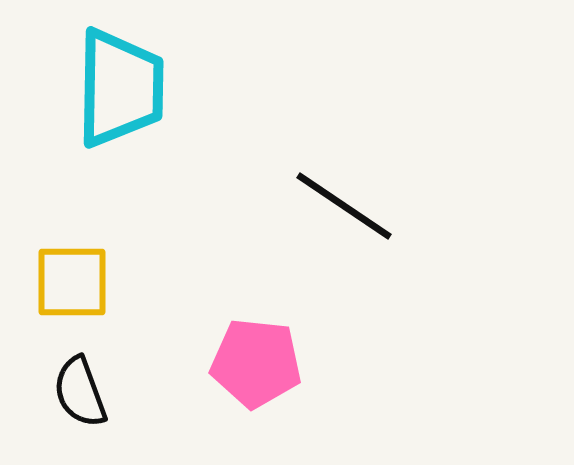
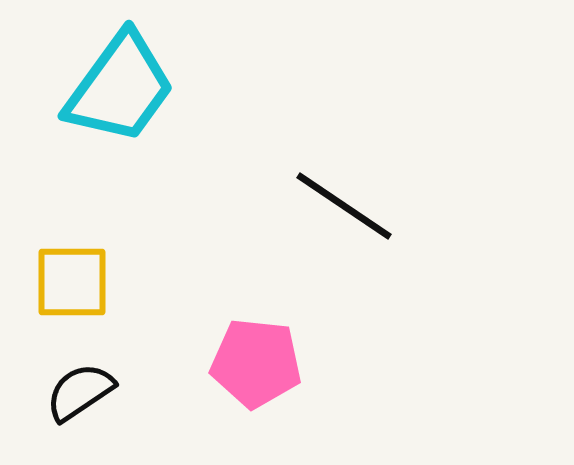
cyan trapezoid: rotated 35 degrees clockwise
black semicircle: rotated 76 degrees clockwise
